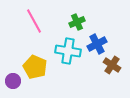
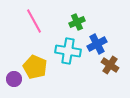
brown cross: moved 2 px left
purple circle: moved 1 px right, 2 px up
